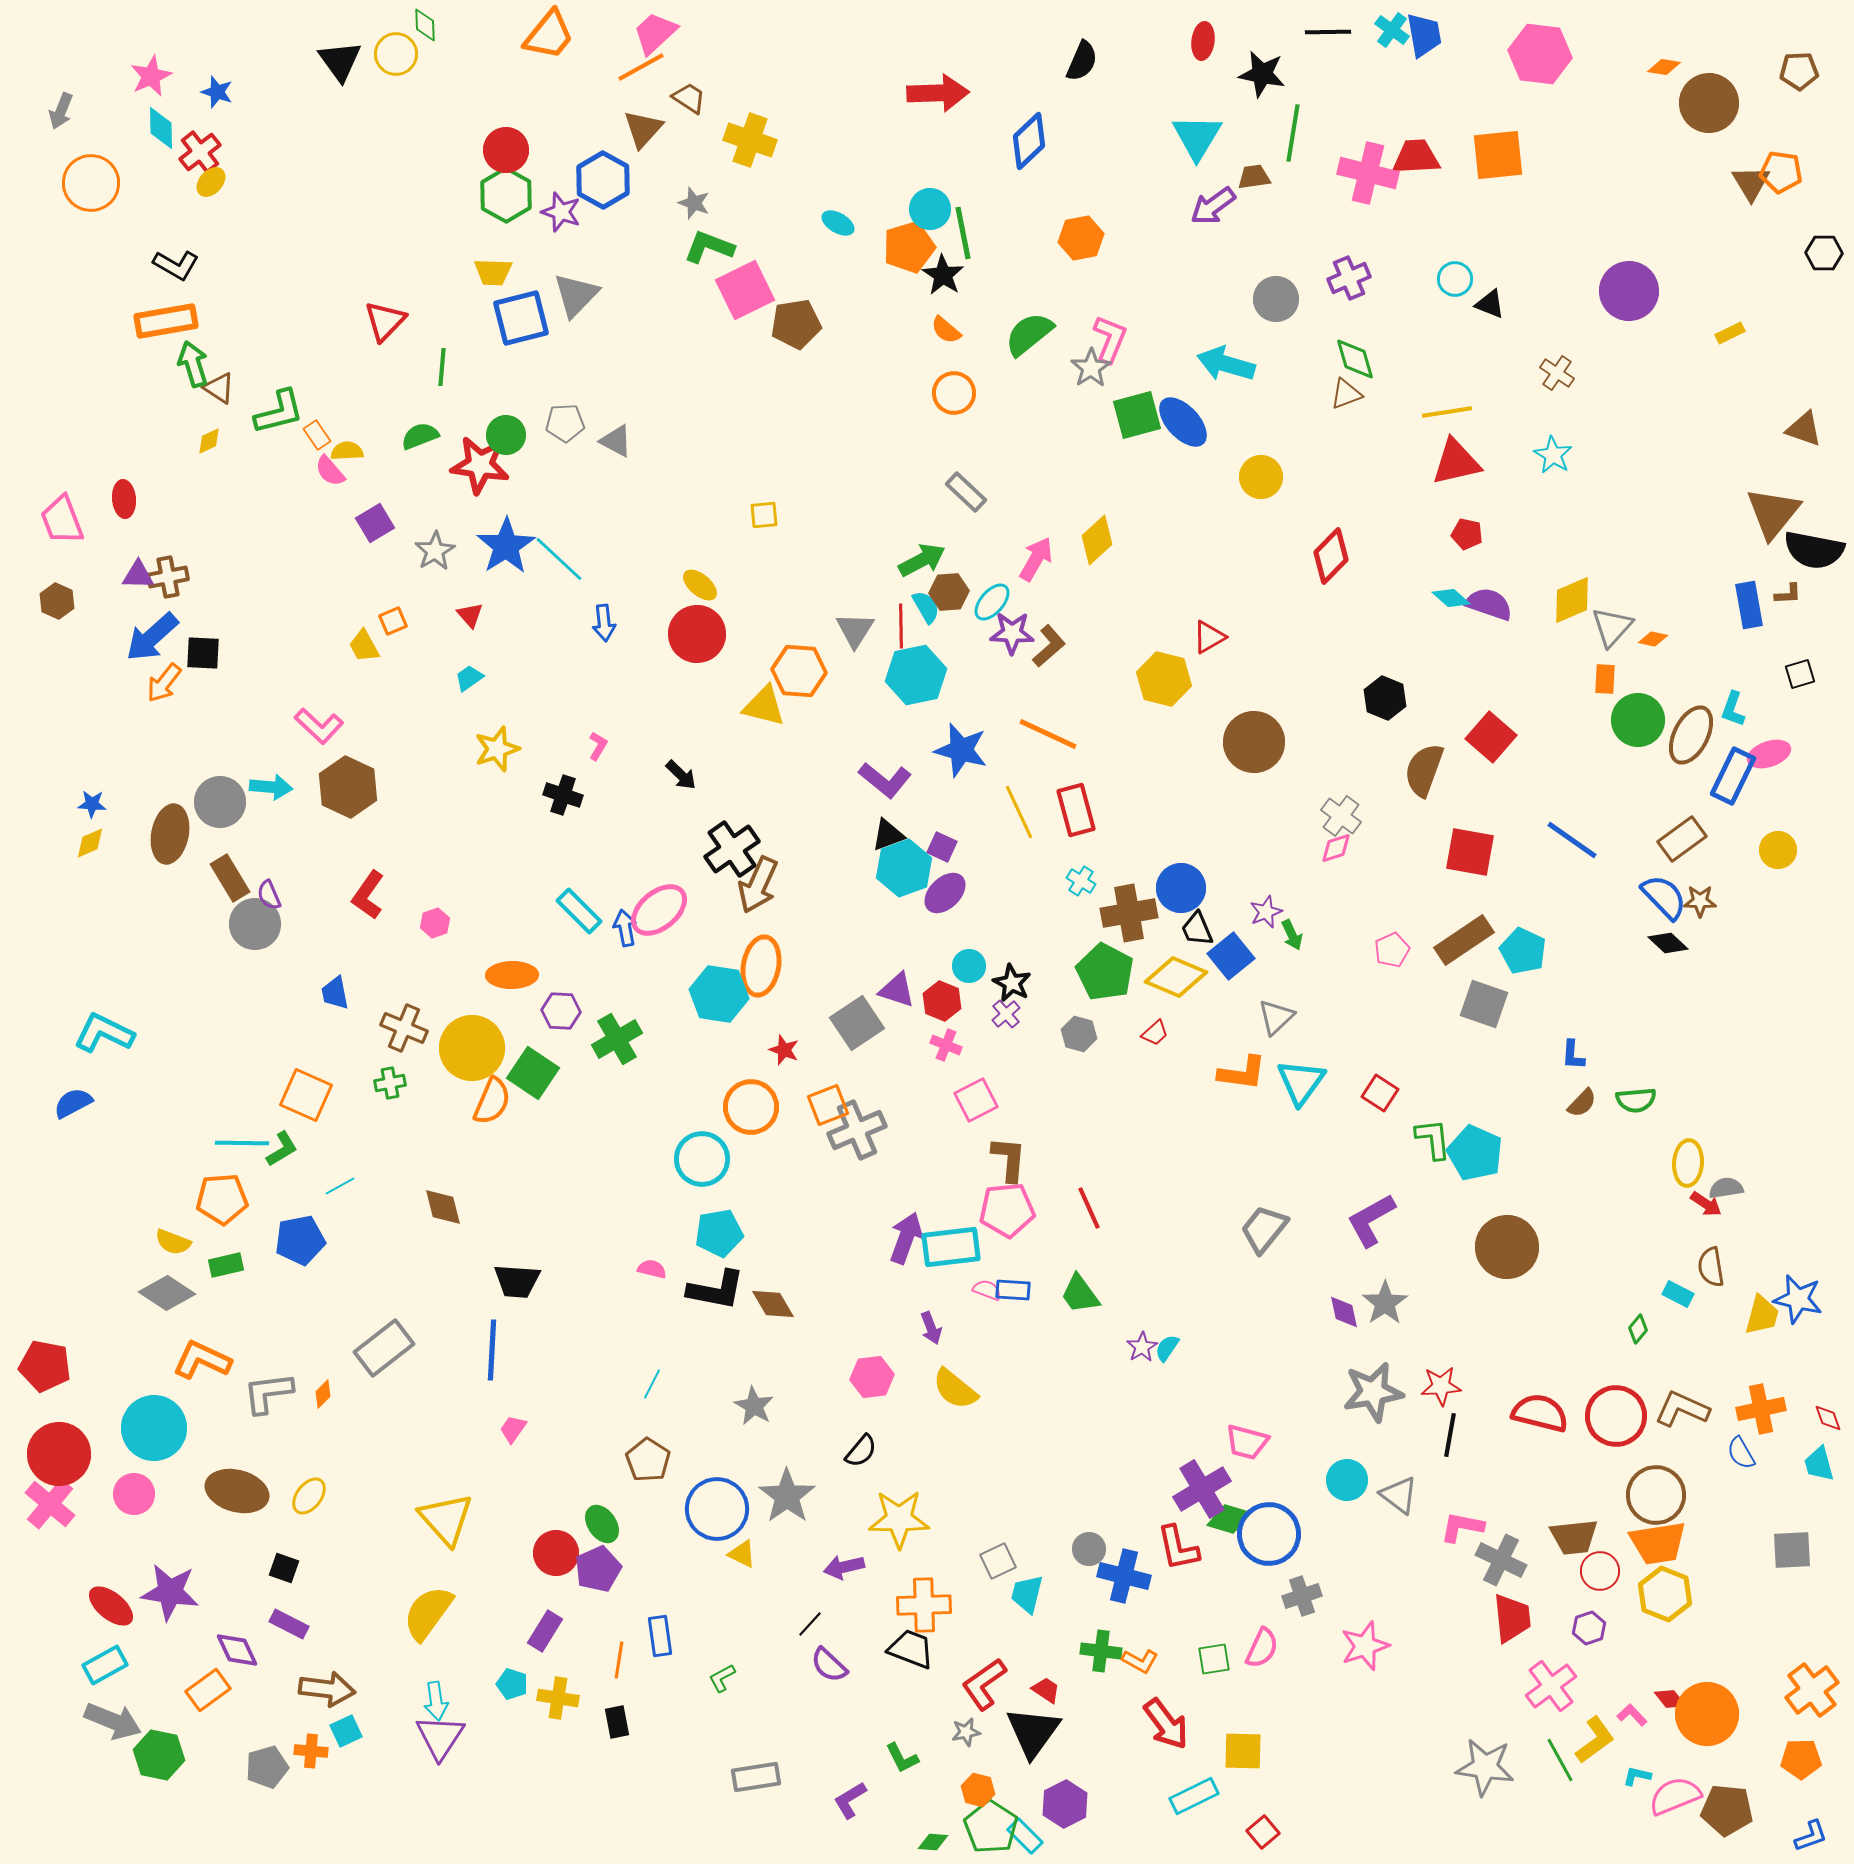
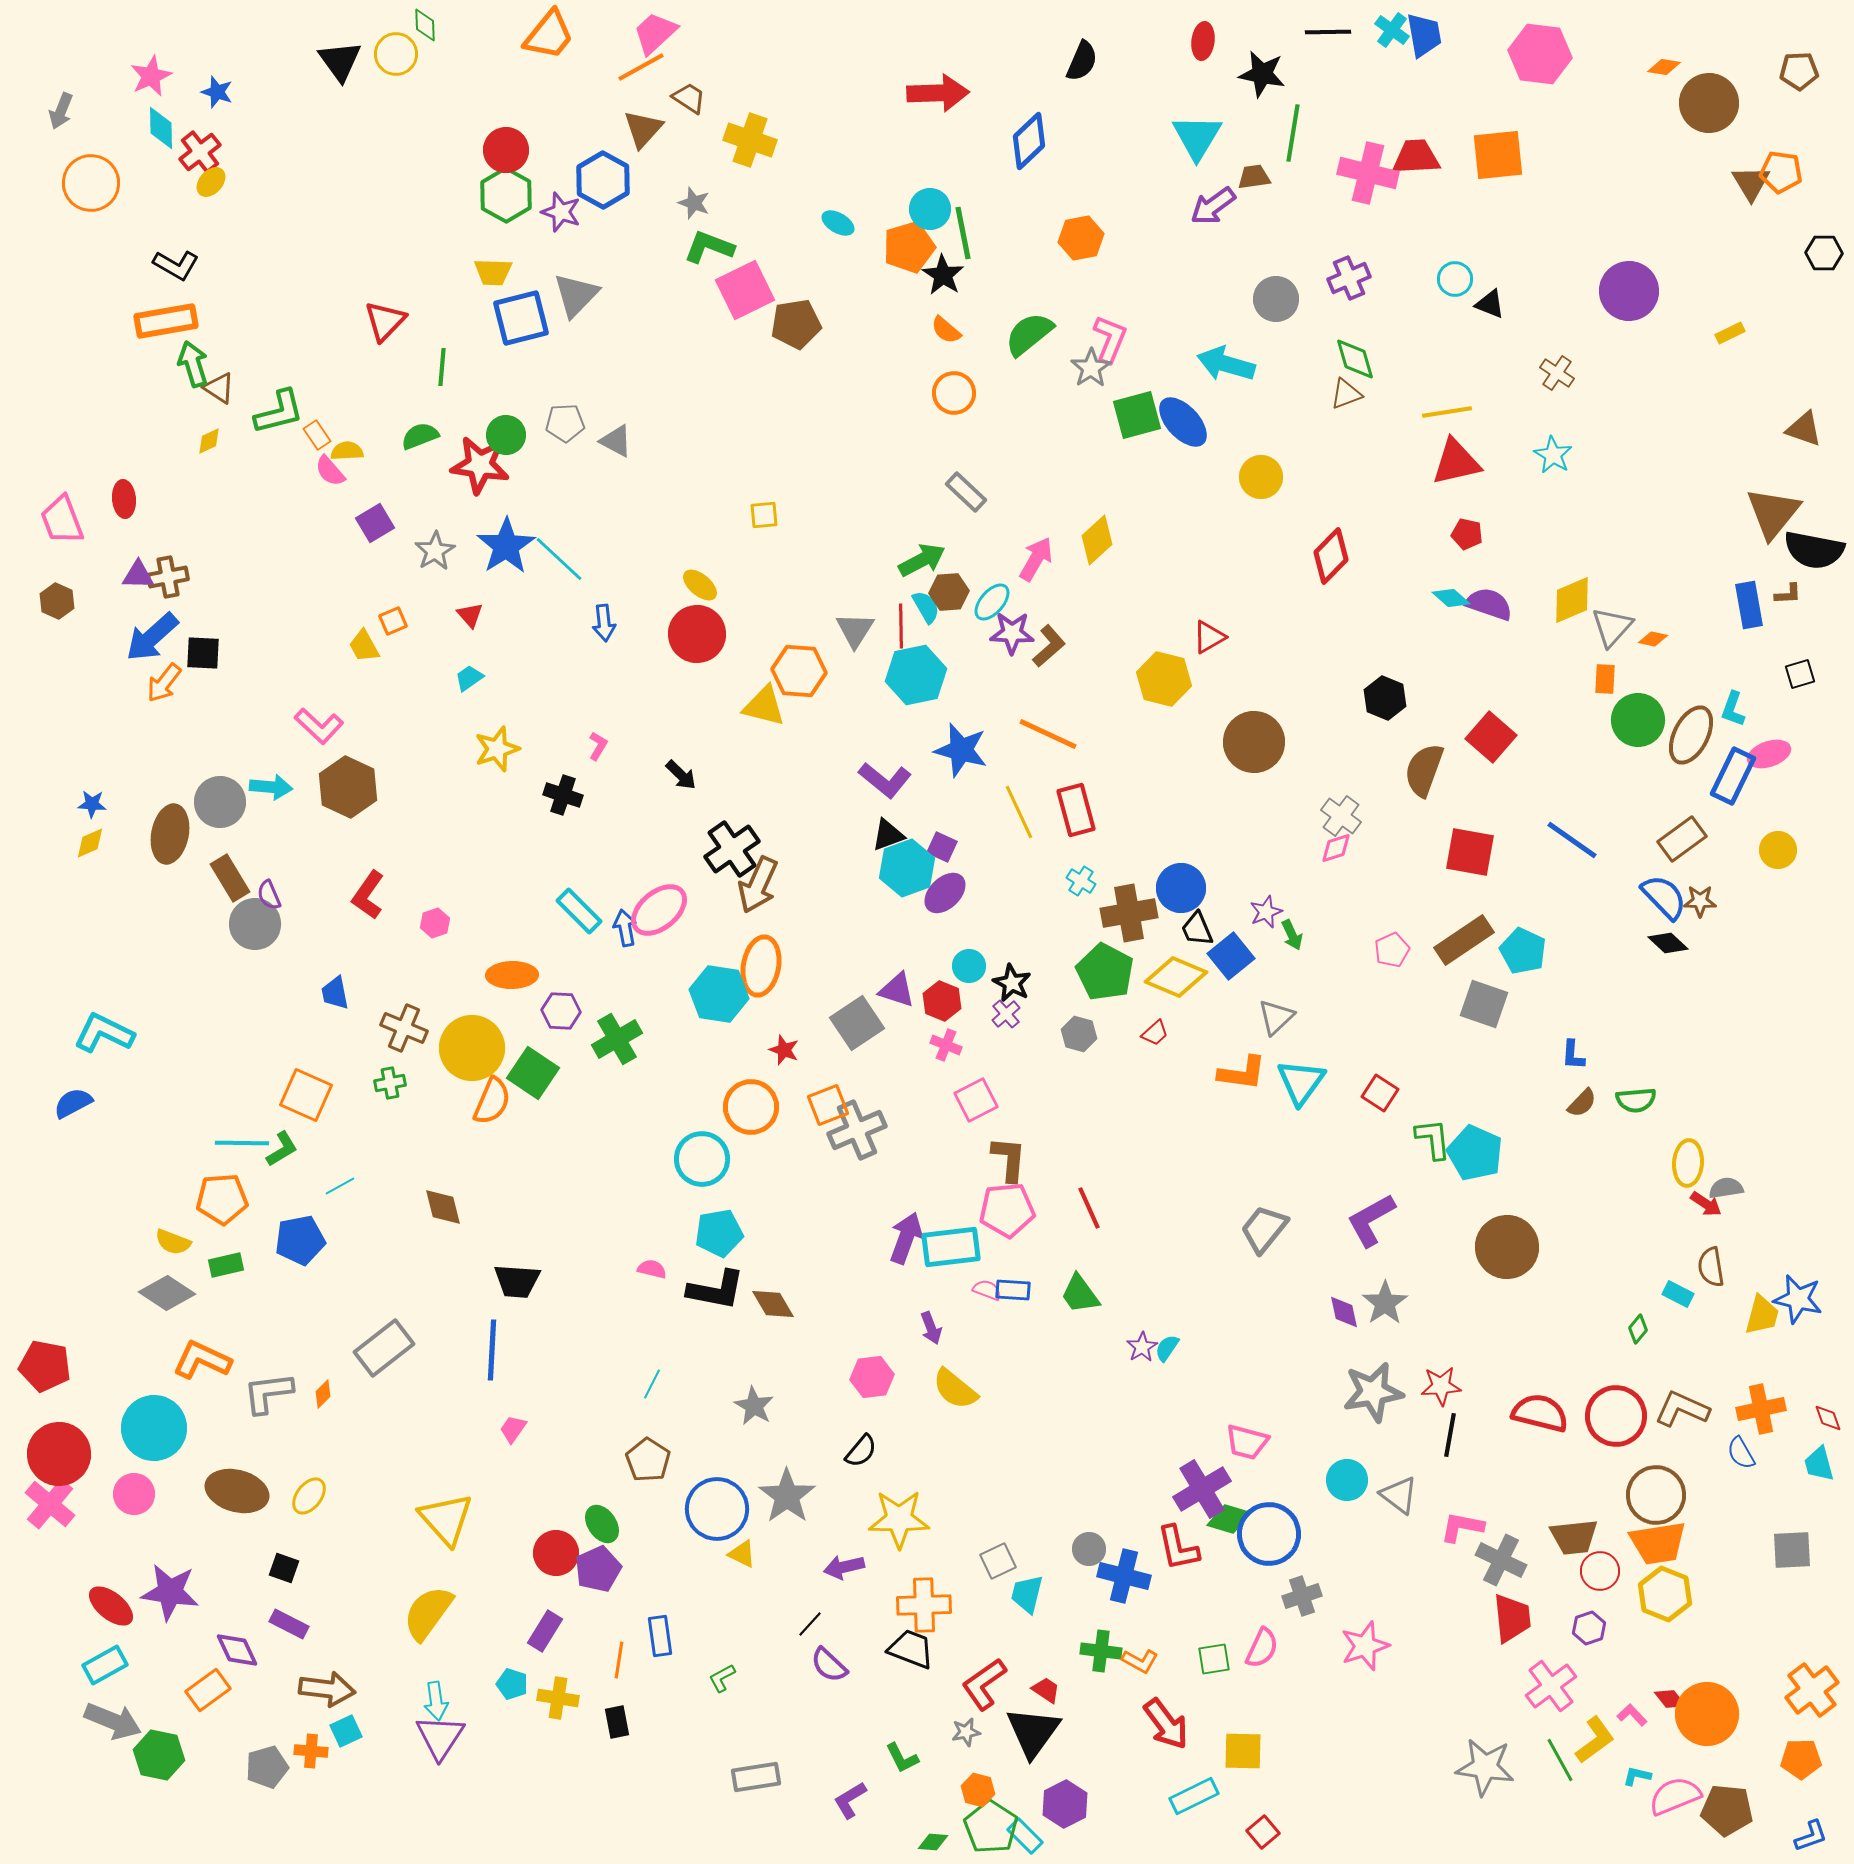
cyan hexagon at (904, 868): moved 3 px right
